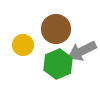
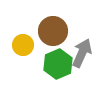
brown circle: moved 3 px left, 2 px down
gray arrow: moved 2 px down; rotated 140 degrees clockwise
